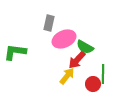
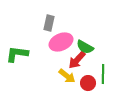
pink ellipse: moved 3 px left, 3 px down
green L-shape: moved 2 px right, 2 px down
yellow arrow: rotated 90 degrees clockwise
red circle: moved 5 px left, 1 px up
